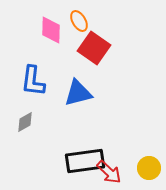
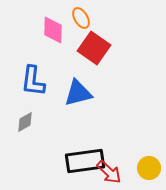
orange ellipse: moved 2 px right, 3 px up
pink diamond: moved 2 px right
